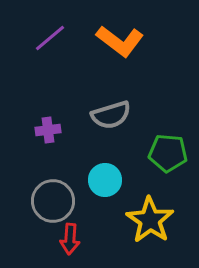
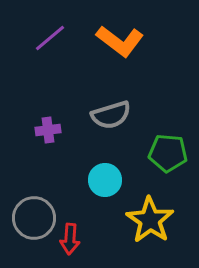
gray circle: moved 19 px left, 17 px down
